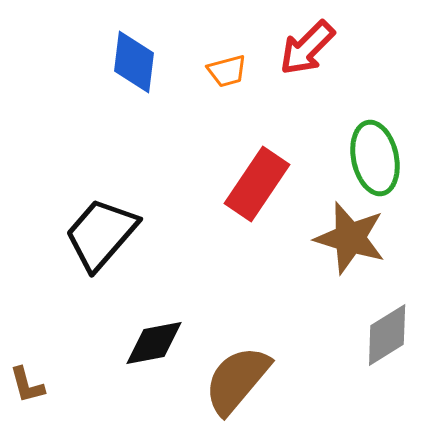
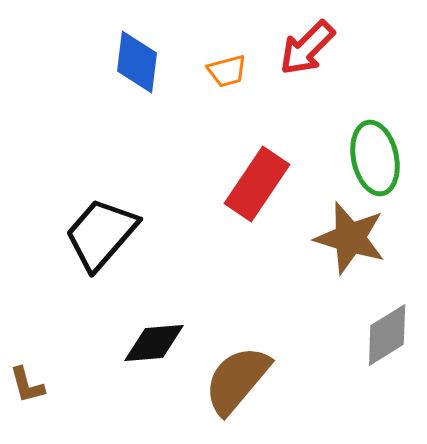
blue diamond: moved 3 px right
black diamond: rotated 6 degrees clockwise
